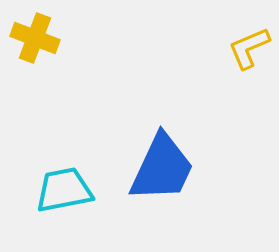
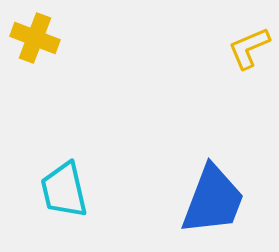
blue trapezoid: moved 51 px right, 32 px down; rotated 4 degrees counterclockwise
cyan trapezoid: rotated 92 degrees counterclockwise
